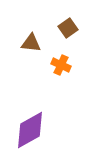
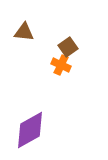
brown square: moved 19 px down
brown triangle: moved 7 px left, 11 px up
